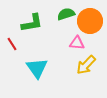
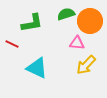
red line: rotated 32 degrees counterclockwise
cyan triangle: rotated 30 degrees counterclockwise
